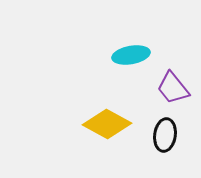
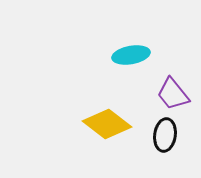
purple trapezoid: moved 6 px down
yellow diamond: rotated 9 degrees clockwise
